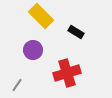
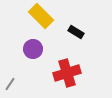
purple circle: moved 1 px up
gray line: moved 7 px left, 1 px up
